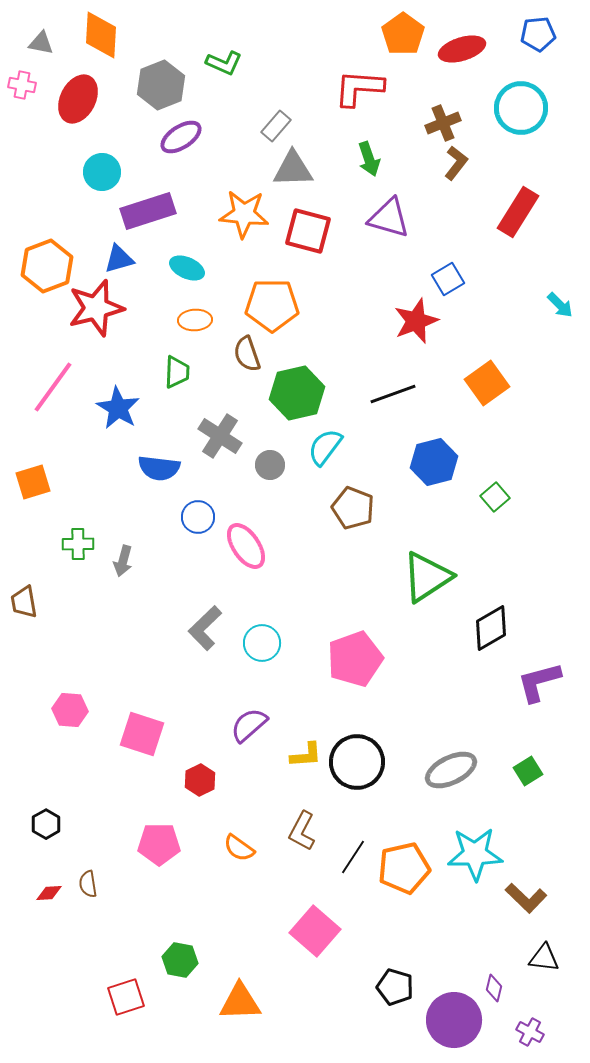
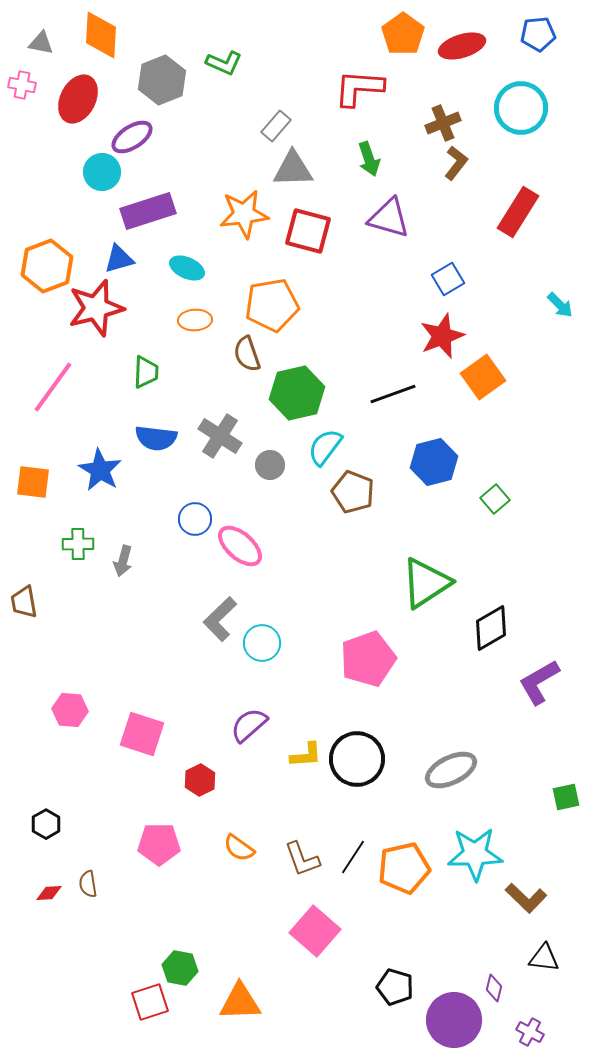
red ellipse at (462, 49): moved 3 px up
gray hexagon at (161, 85): moved 1 px right, 5 px up
purple ellipse at (181, 137): moved 49 px left
orange star at (244, 214): rotated 12 degrees counterclockwise
orange pentagon at (272, 305): rotated 10 degrees counterclockwise
red star at (416, 321): moved 26 px right, 15 px down
green trapezoid at (177, 372): moved 31 px left
orange square at (487, 383): moved 4 px left, 6 px up
blue star at (118, 408): moved 18 px left, 62 px down
blue semicircle at (159, 468): moved 3 px left, 30 px up
orange square at (33, 482): rotated 24 degrees clockwise
green square at (495, 497): moved 2 px down
brown pentagon at (353, 508): moved 16 px up
blue circle at (198, 517): moved 3 px left, 2 px down
pink ellipse at (246, 546): moved 6 px left; rotated 15 degrees counterclockwise
green triangle at (427, 577): moved 1 px left, 6 px down
gray L-shape at (205, 628): moved 15 px right, 9 px up
pink pentagon at (355, 659): moved 13 px right
purple L-shape at (539, 682): rotated 15 degrees counterclockwise
black circle at (357, 762): moved 3 px up
green square at (528, 771): moved 38 px right, 26 px down; rotated 20 degrees clockwise
brown L-shape at (302, 831): moved 28 px down; rotated 48 degrees counterclockwise
green hexagon at (180, 960): moved 8 px down
red square at (126, 997): moved 24 px right, 5 px down
